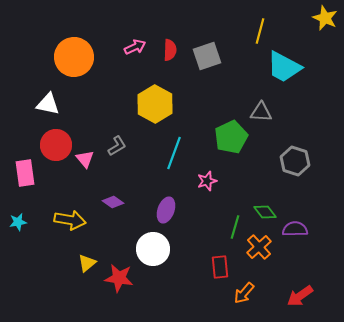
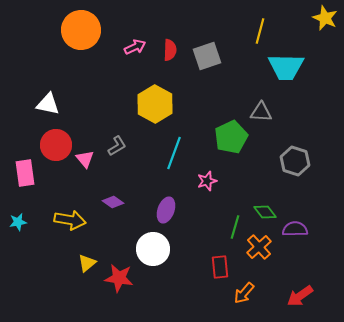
orange circle: moved 7 px right, 27 px up
cyan trapezoid: moved 2 px right; rotated 27 degrees counterclockwise
